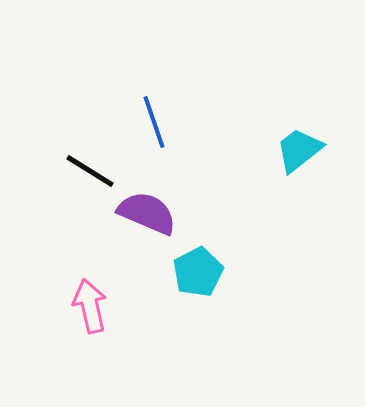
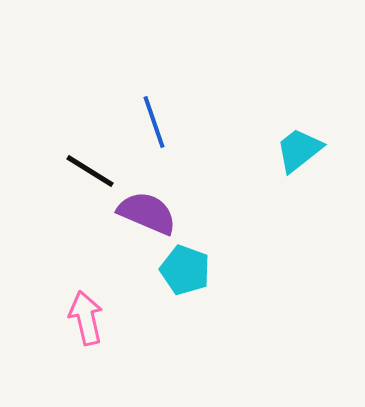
cyan pentagon: moved 13 px left, 2 px up; rotated 24 degrees counterclockwise
pink arrow: moved 4 px left, 12 px down
